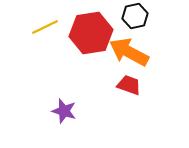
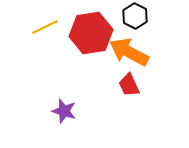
black hexagon: rotated 20 degrees counterclockwise
red trapezoid: rotated 135 degrees counterclockwise
